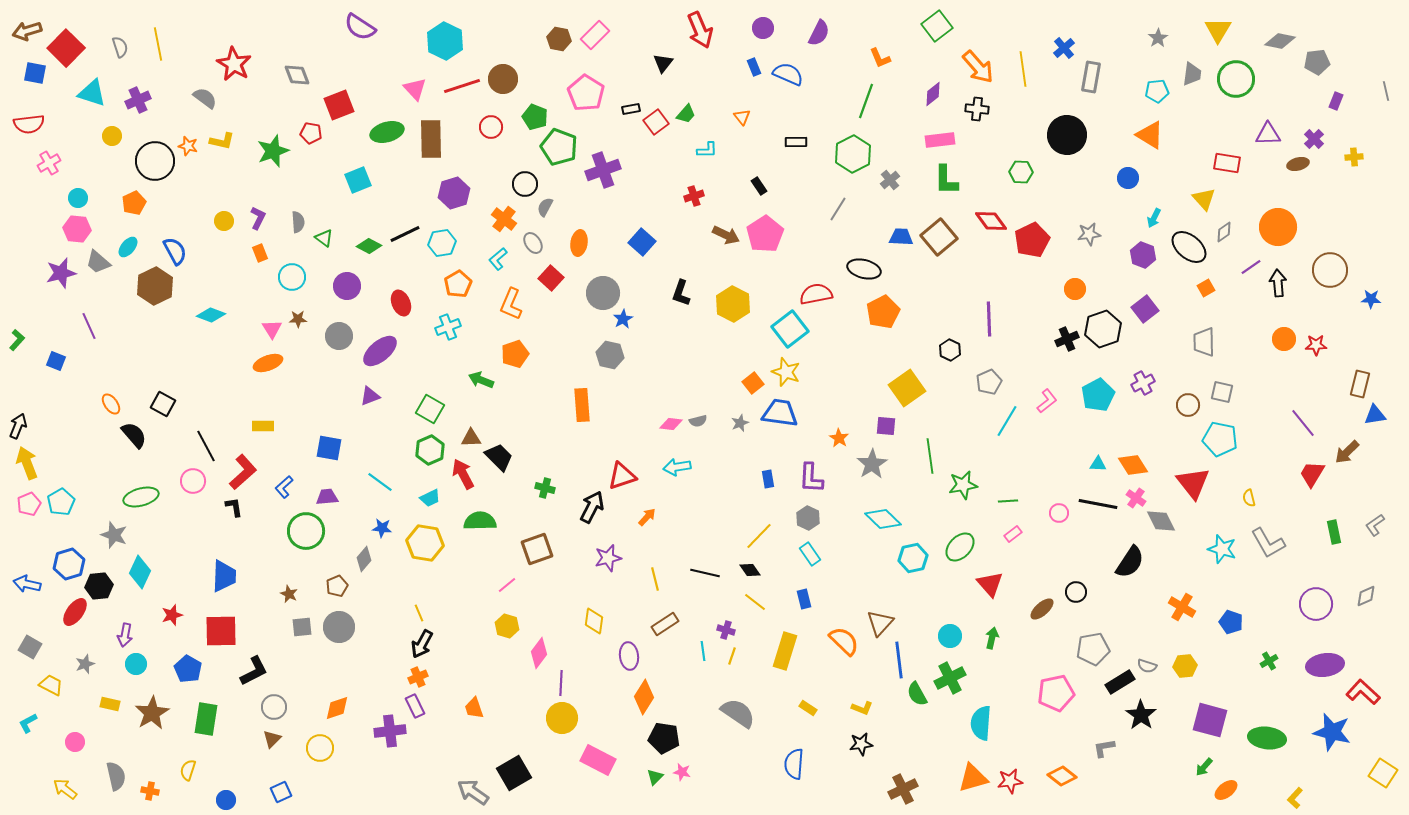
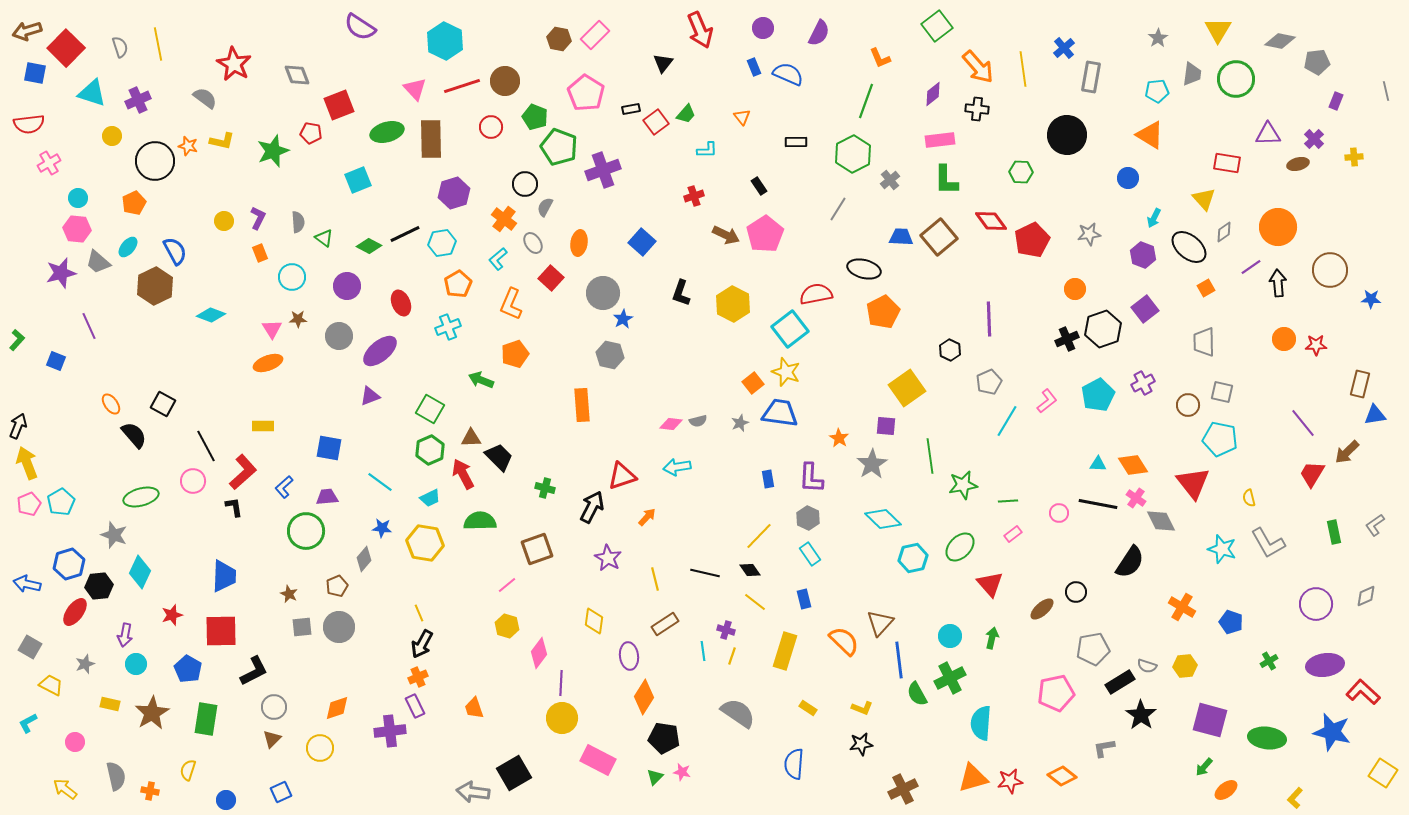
brown circle at (503, 79): moved 2 px right, 2 px down
purple star at (608, 558): rotated 28 degrees counterclockwise
gray arrow at (473, 792): rotated 28 degrees counterclockwise
